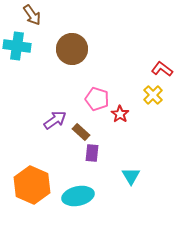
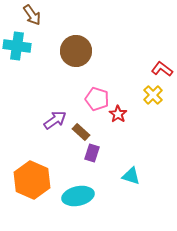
brown circle: moved 4 px right, 2 px down
red star: moved 2 px left
purple rectangle: rotated 12 degrees clockwise
cyan triangle: rotated 42 degrees counterclockwise
orange hexagon: moved 5 px up
